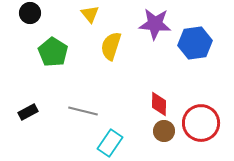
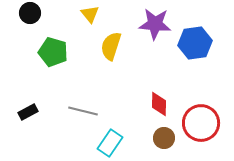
green pentagon: rotated 16 degrees counterclockwise
brown circle: moved 7 px down
